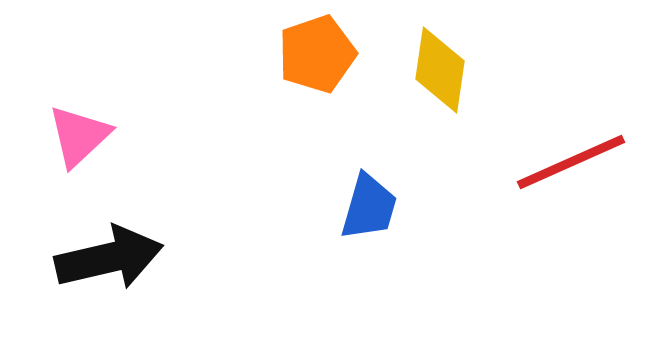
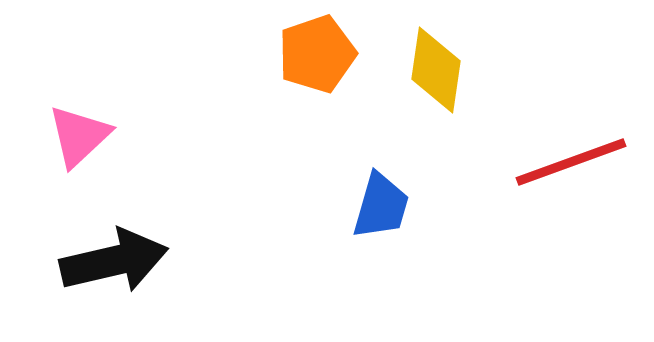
yellow diamond: moved 4 px left
red line: rotated 4 degrees clockwise
blue trapezoid: moved 12 px right, 1 px up
black arrow: moved 5 px right, 3 px down
